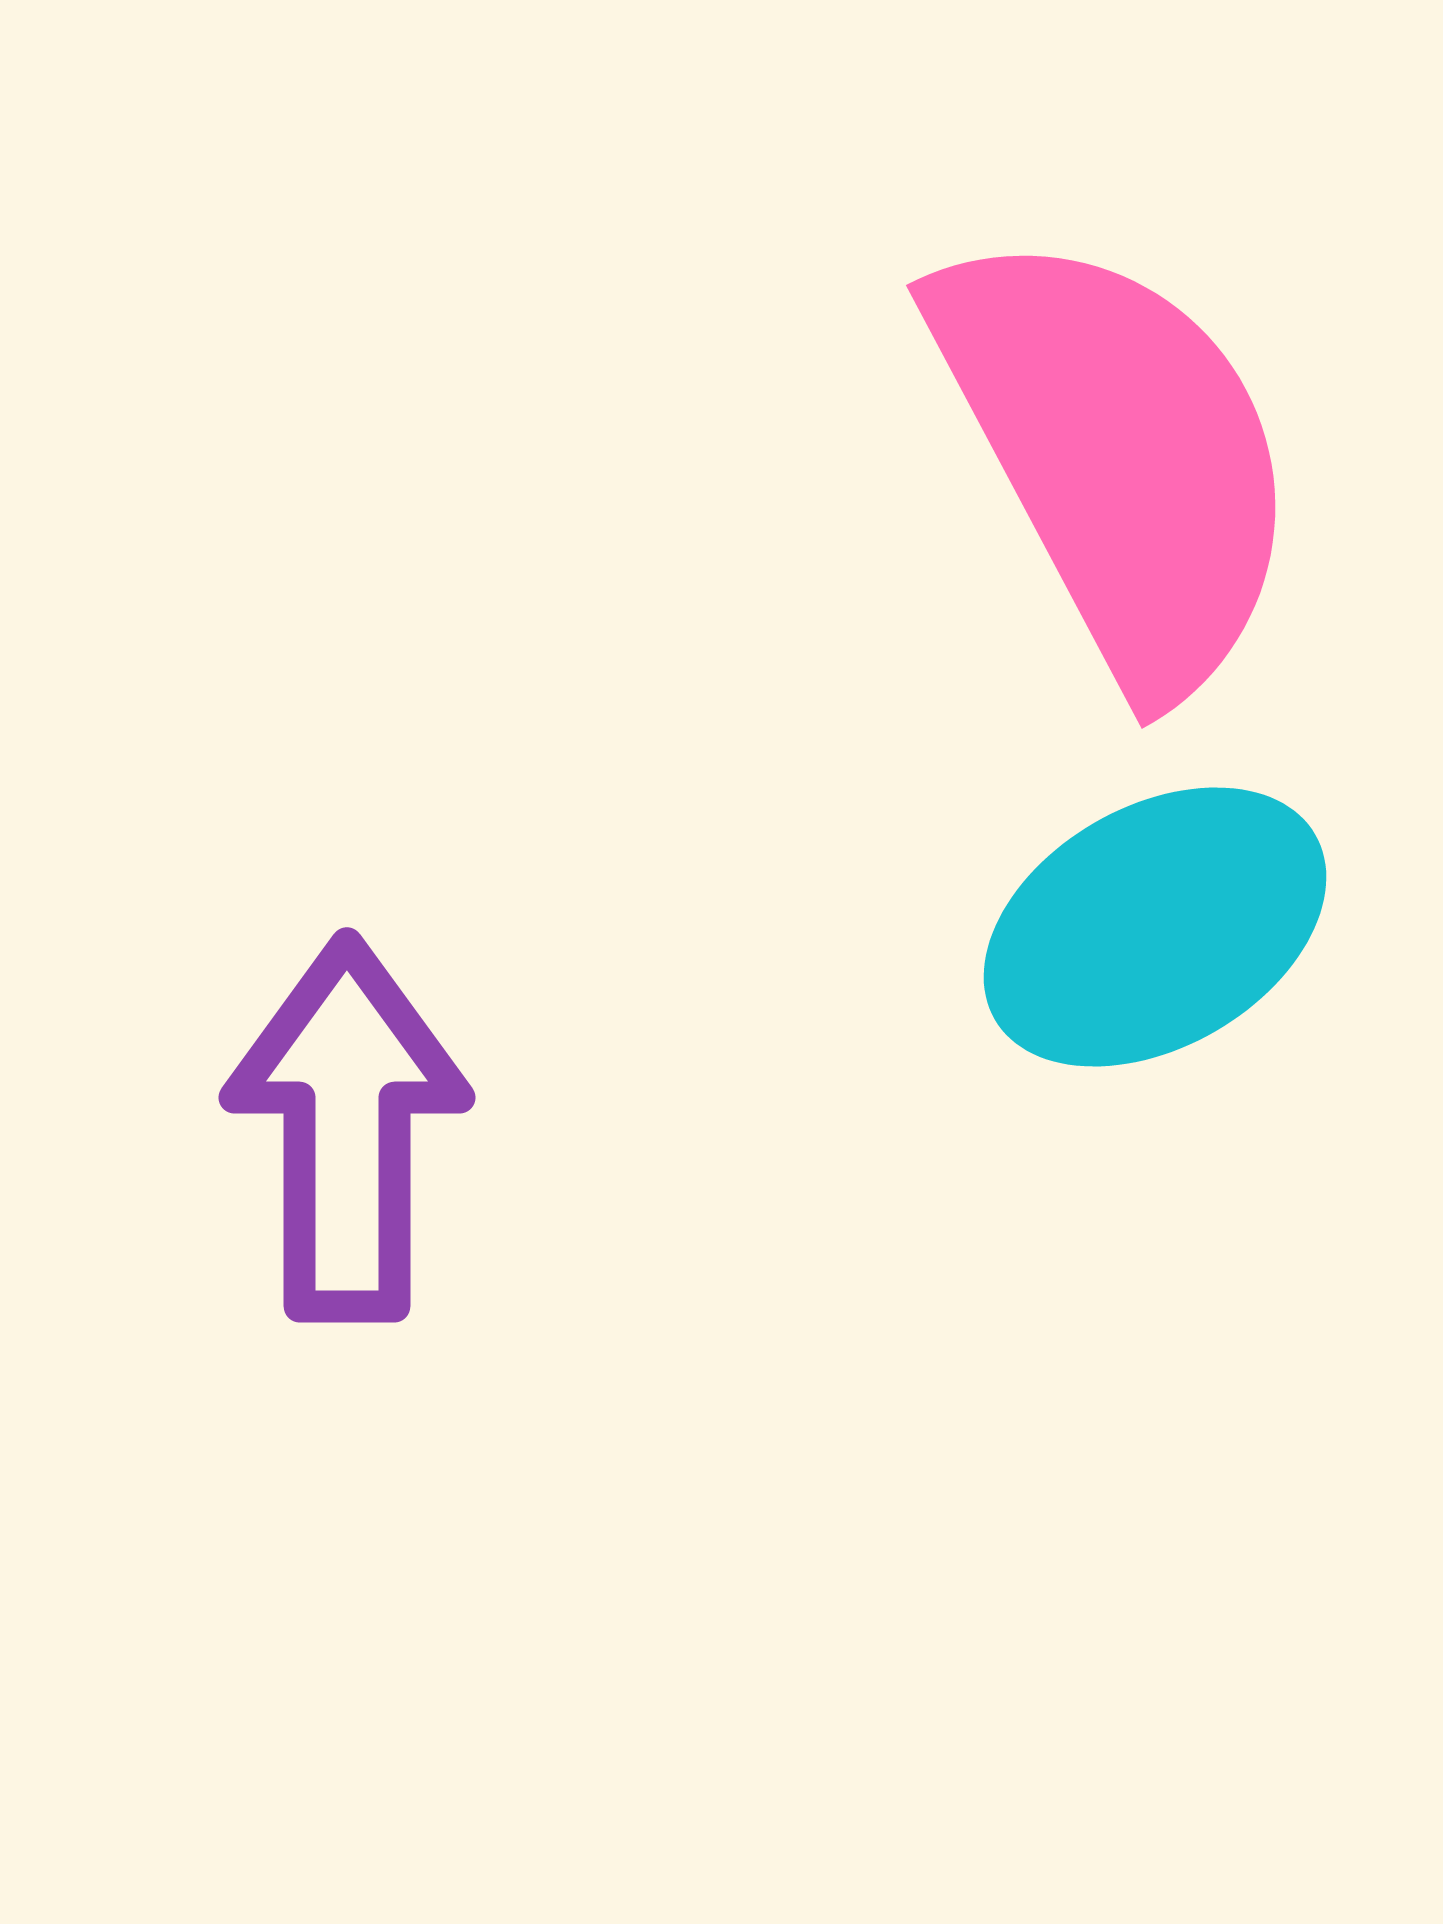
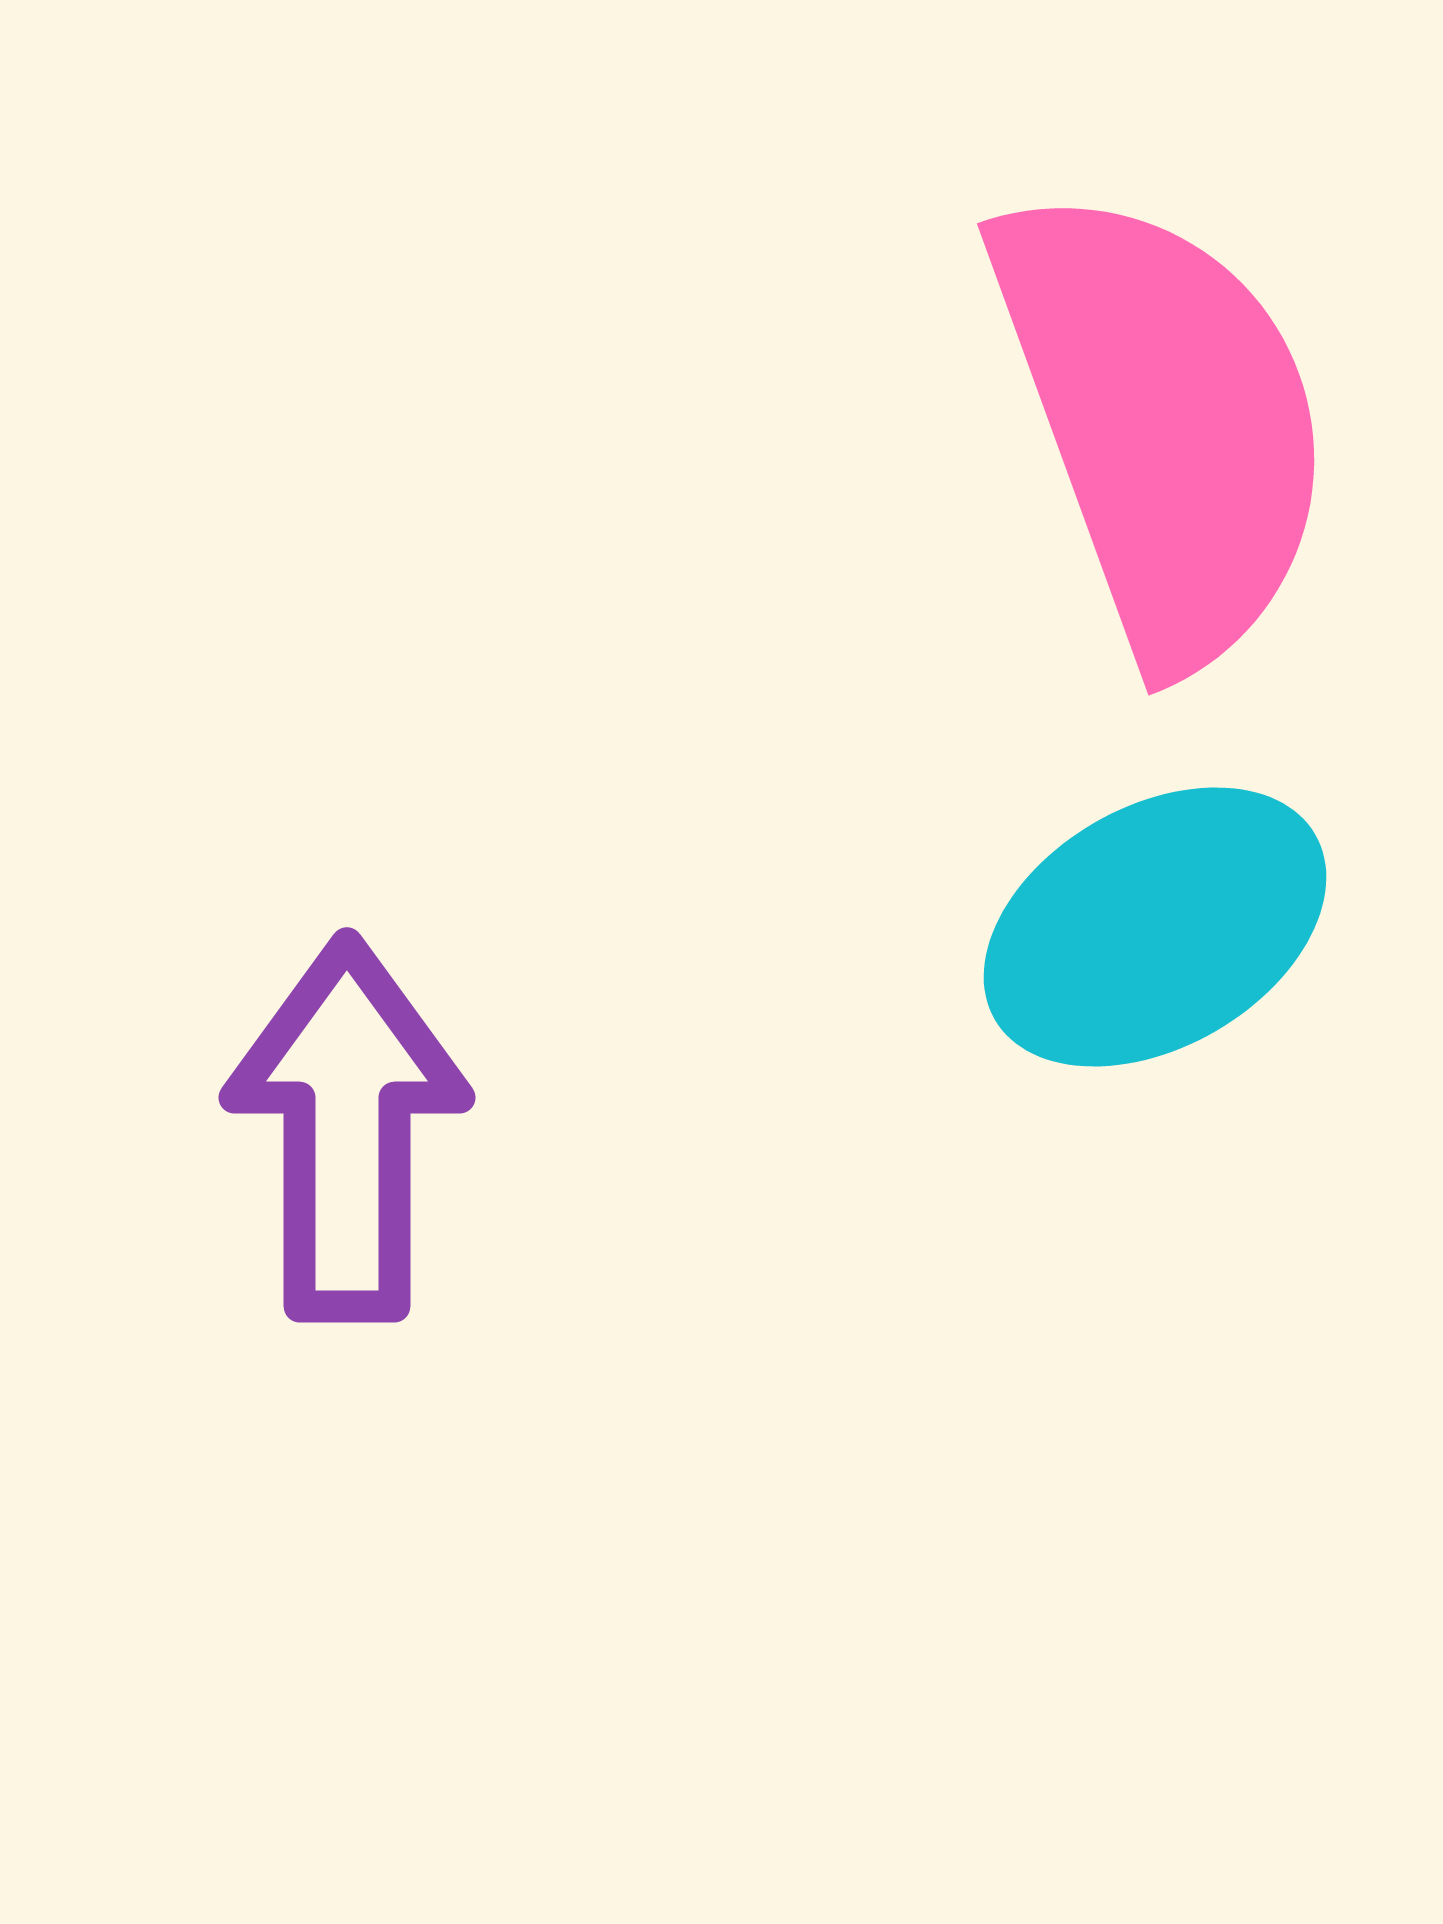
pink semicircle: moved 45 px right, 34 px up; rotated 8 degrees clockwise
